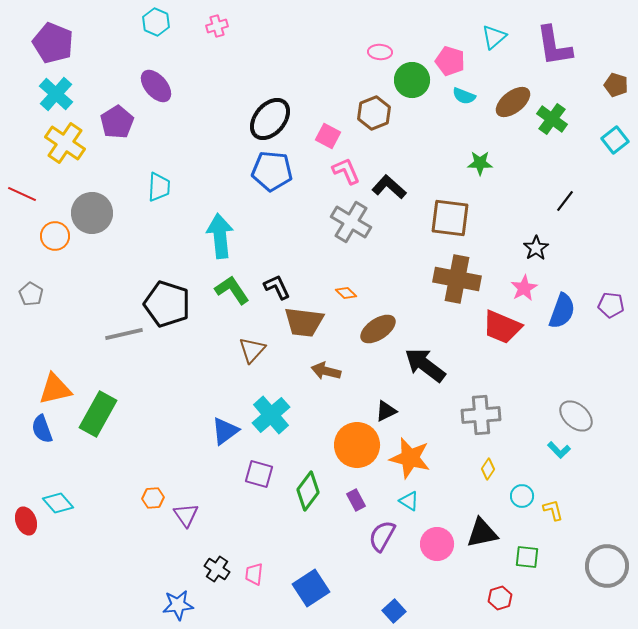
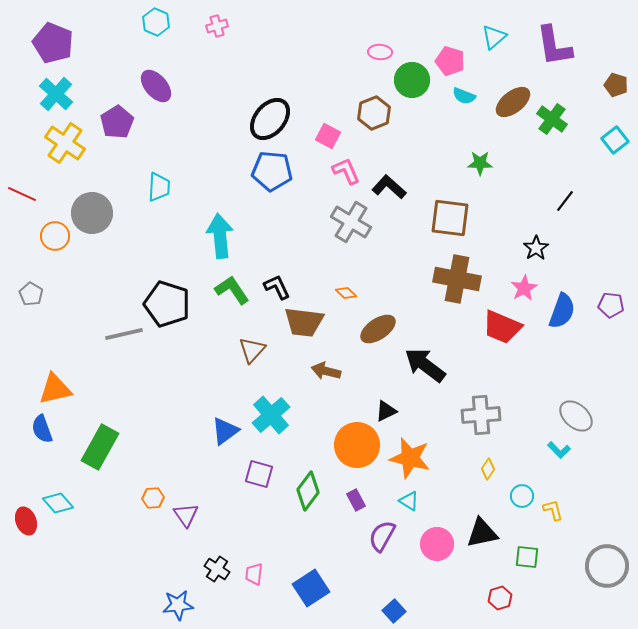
green rectangle at (98, 414): moved 2 px right, 33 px down
